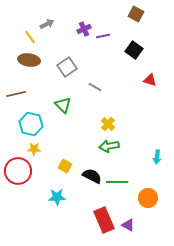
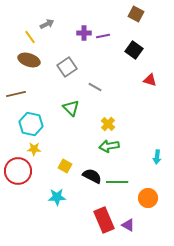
purple cross: moved 4 px down; rotated 24 degrees clockwise
brown ellipse: rotated 10 degrees clockwise
green triangle: moved 8 px right, 3 px down
